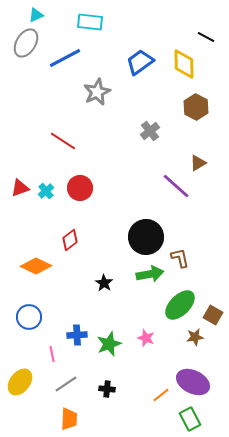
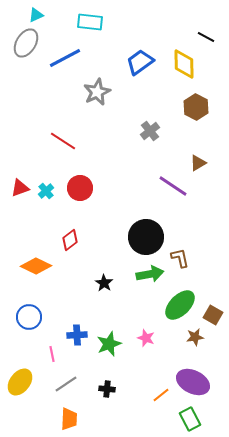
purple line: moved 3 px left; rotated 8 degrees counterclockwise
